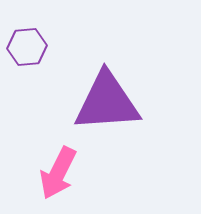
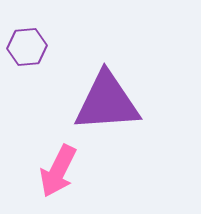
pink arrow: moved 2 px up
